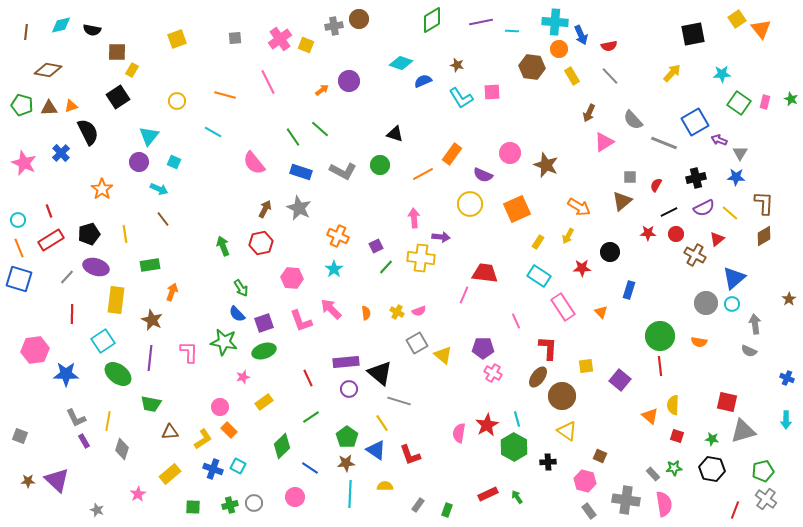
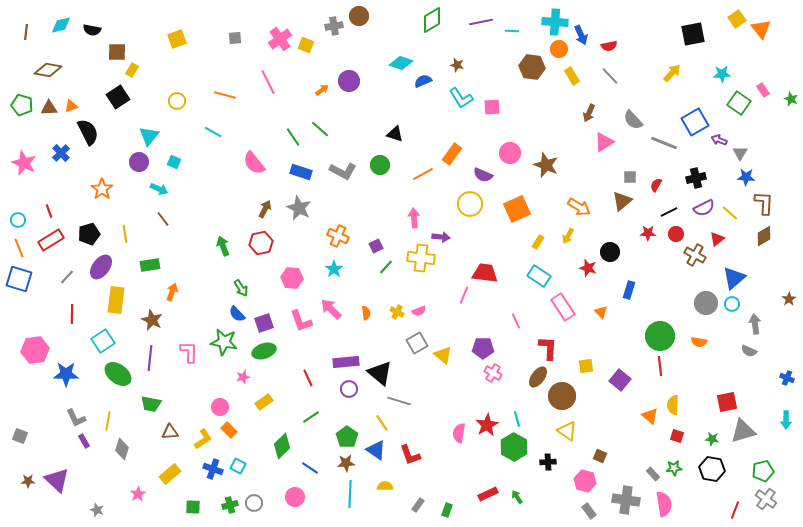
brown circle at (359, 19): moved 3 px up
pink square at (492, 92): moved 15 px down
pink rectangle at (765, 102): moved 2 px left, 12 px up; rotated 48 degrees counterclockwise
blue star at (736, 177): moved 10 px right
purple ellipse at (96, 267): moved 5 px right; rotated 70 degrees counterclockwise
red star at (582, 268): moved 6 px right; rotated 18 degrees clockwise
red square at (727, 402): rotated 25 degrees counterclockwise
